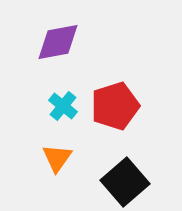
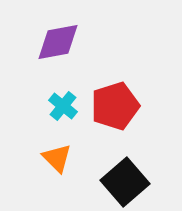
orange triangle: rotated 20 degrees counterclockwise
